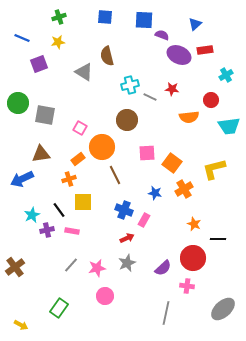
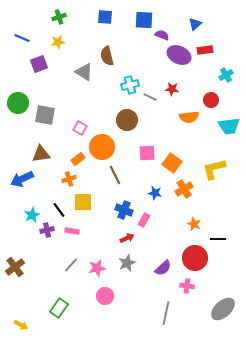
red circle at (193, 258): moved 2 px right
